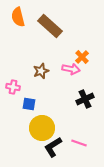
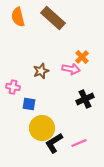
brown rectangle: moved 3 px right, 8 px up
pink line: rotated 42 degrees counterclockwise
black L-shape: moved 1 px right, 4 px up
